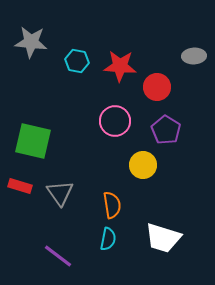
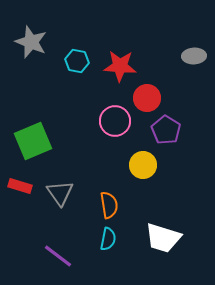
gray star: rotated 16 degrees clockwise
red circle: moved 10 px left, 11 px down
green square: rotated 36 degrees counterclockwise
orange semicircle: moved 3 px left
